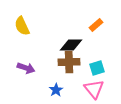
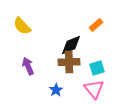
yellow semicircle: rotated 18 degrees counterclockwise
black diamond: rotated 20 degrees counterclockwise
purple arrow: moved 2 px right, 2 px up; rotated 132 degrees counterclockwise
